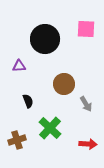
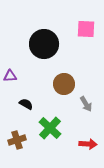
black circle: moved 1 px left, 5 px down
purple triangle: moved 9 px left, 10 px down
black semicircle: moved 2 px left, 3 px down; rotated 40 degrees counterclockwise
